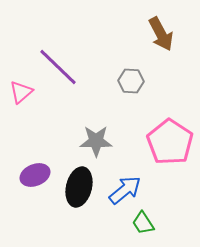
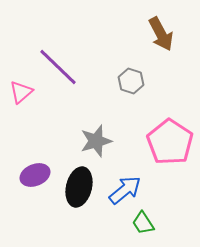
gray hexagon: rotated 15 degrees clockwise
gray star: rotated 16 degrees counterclockwise
